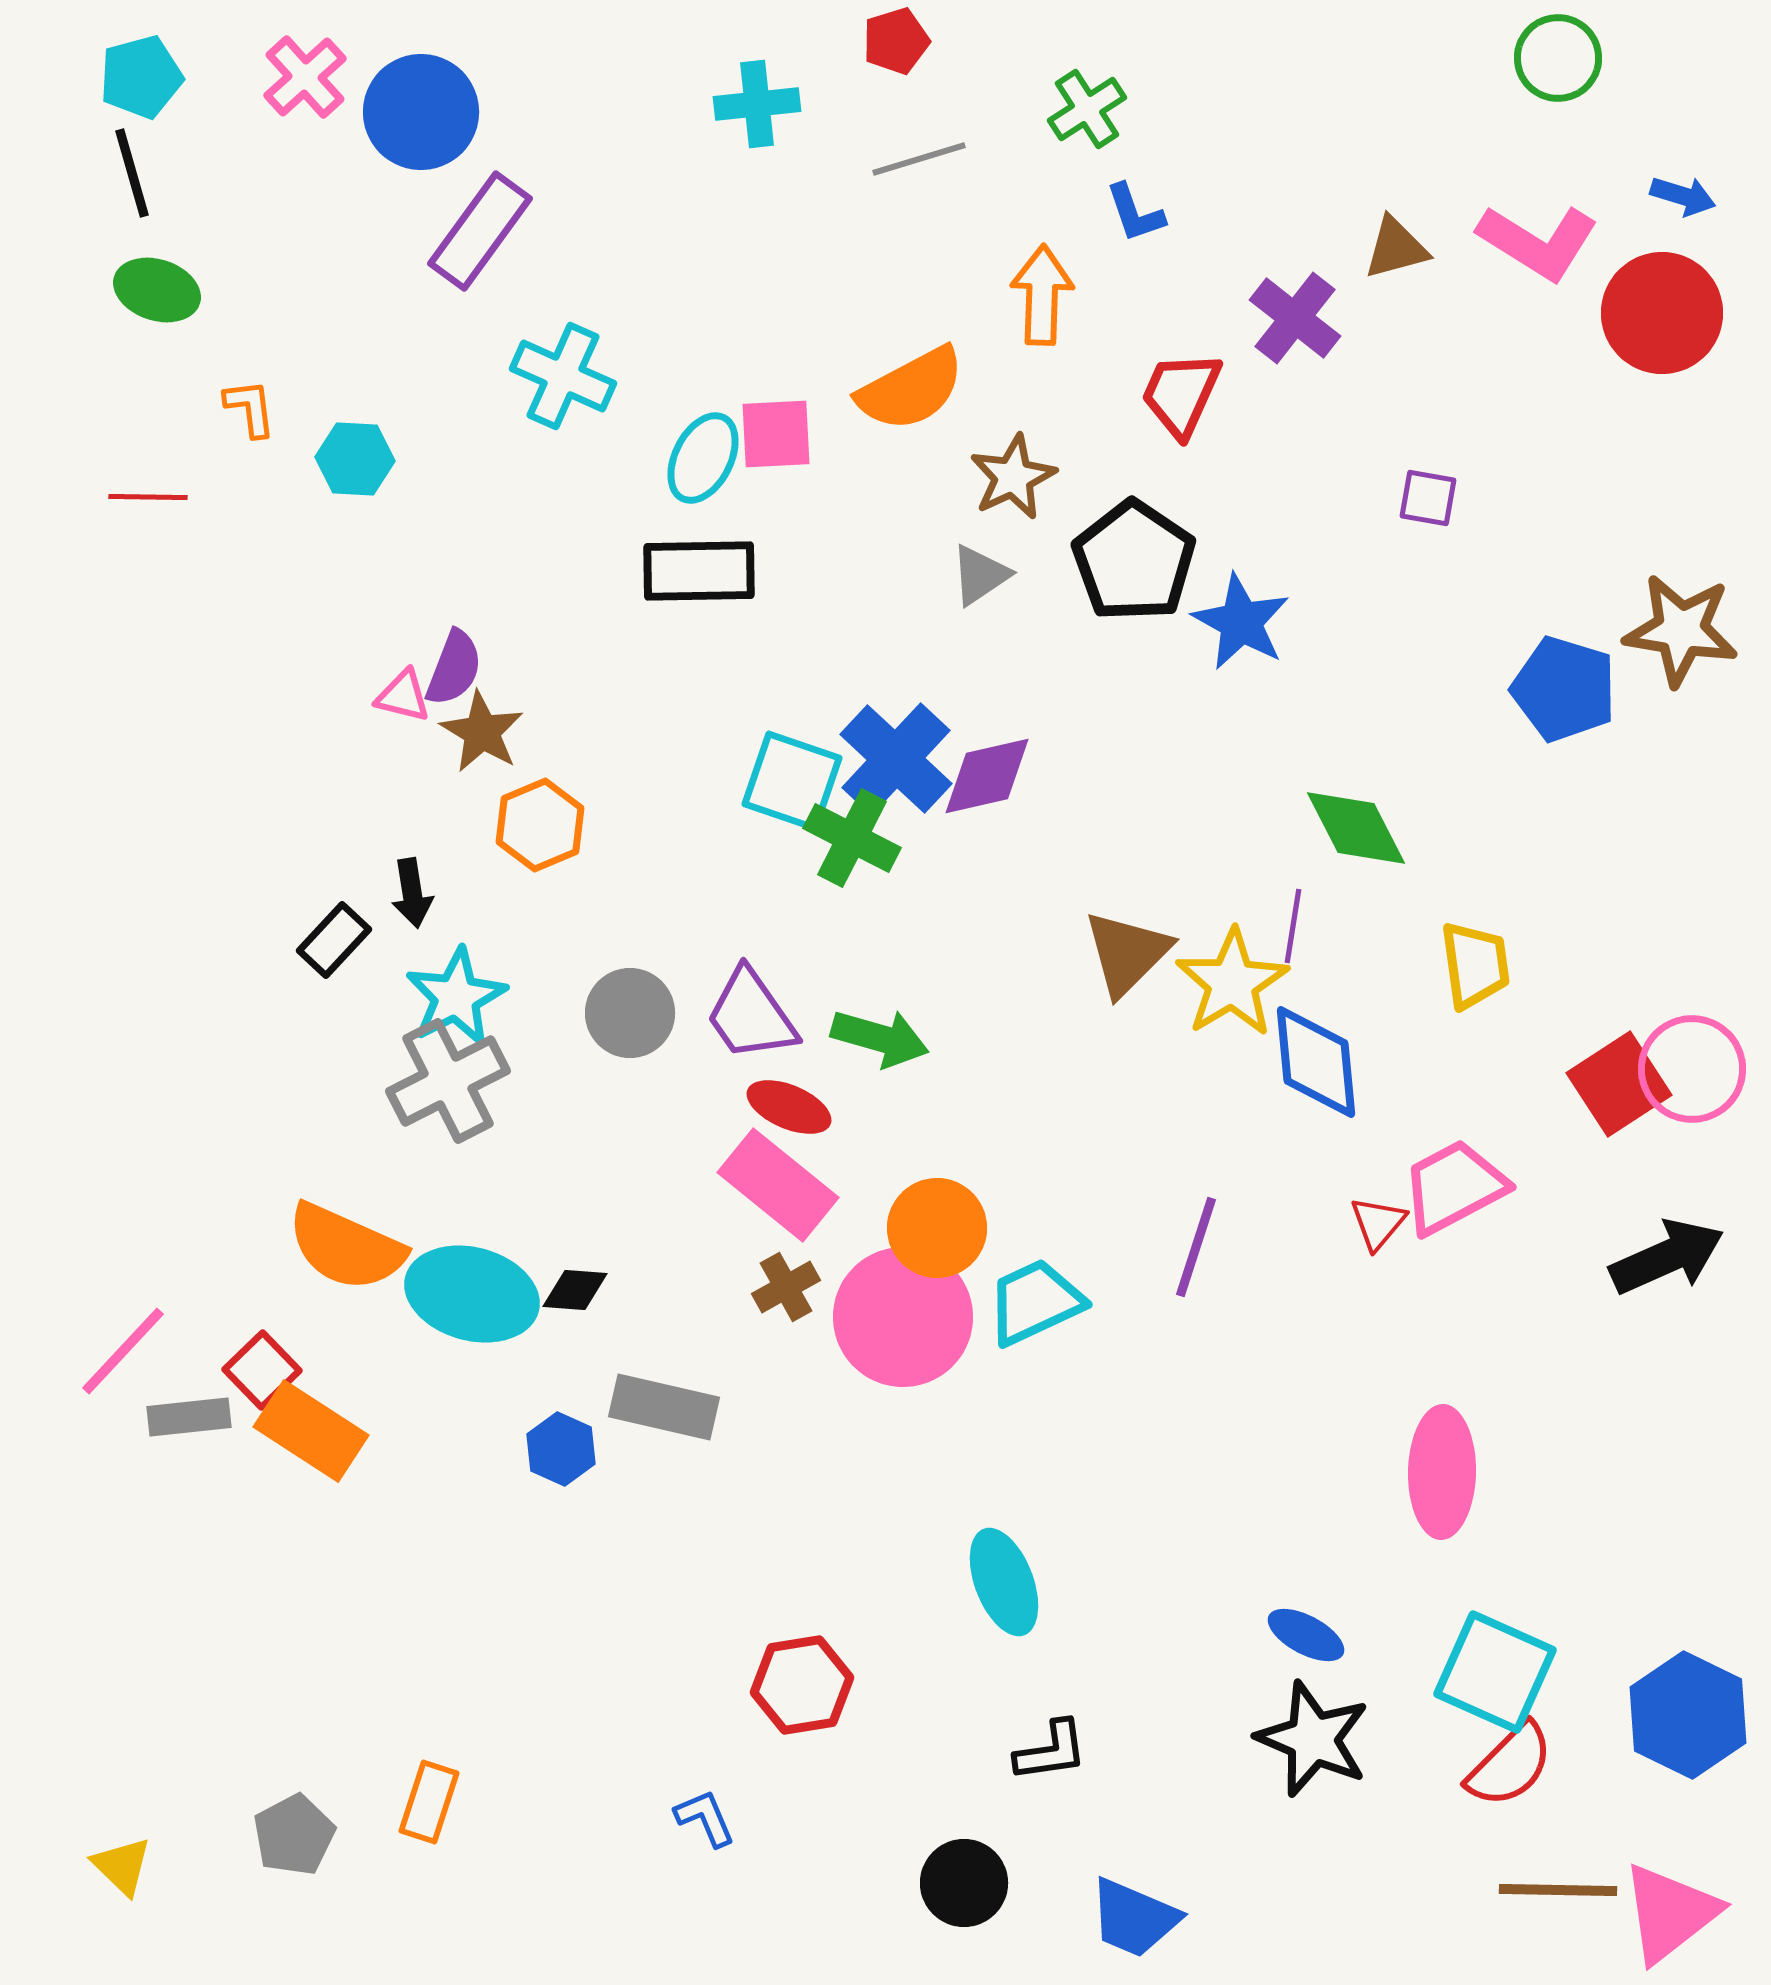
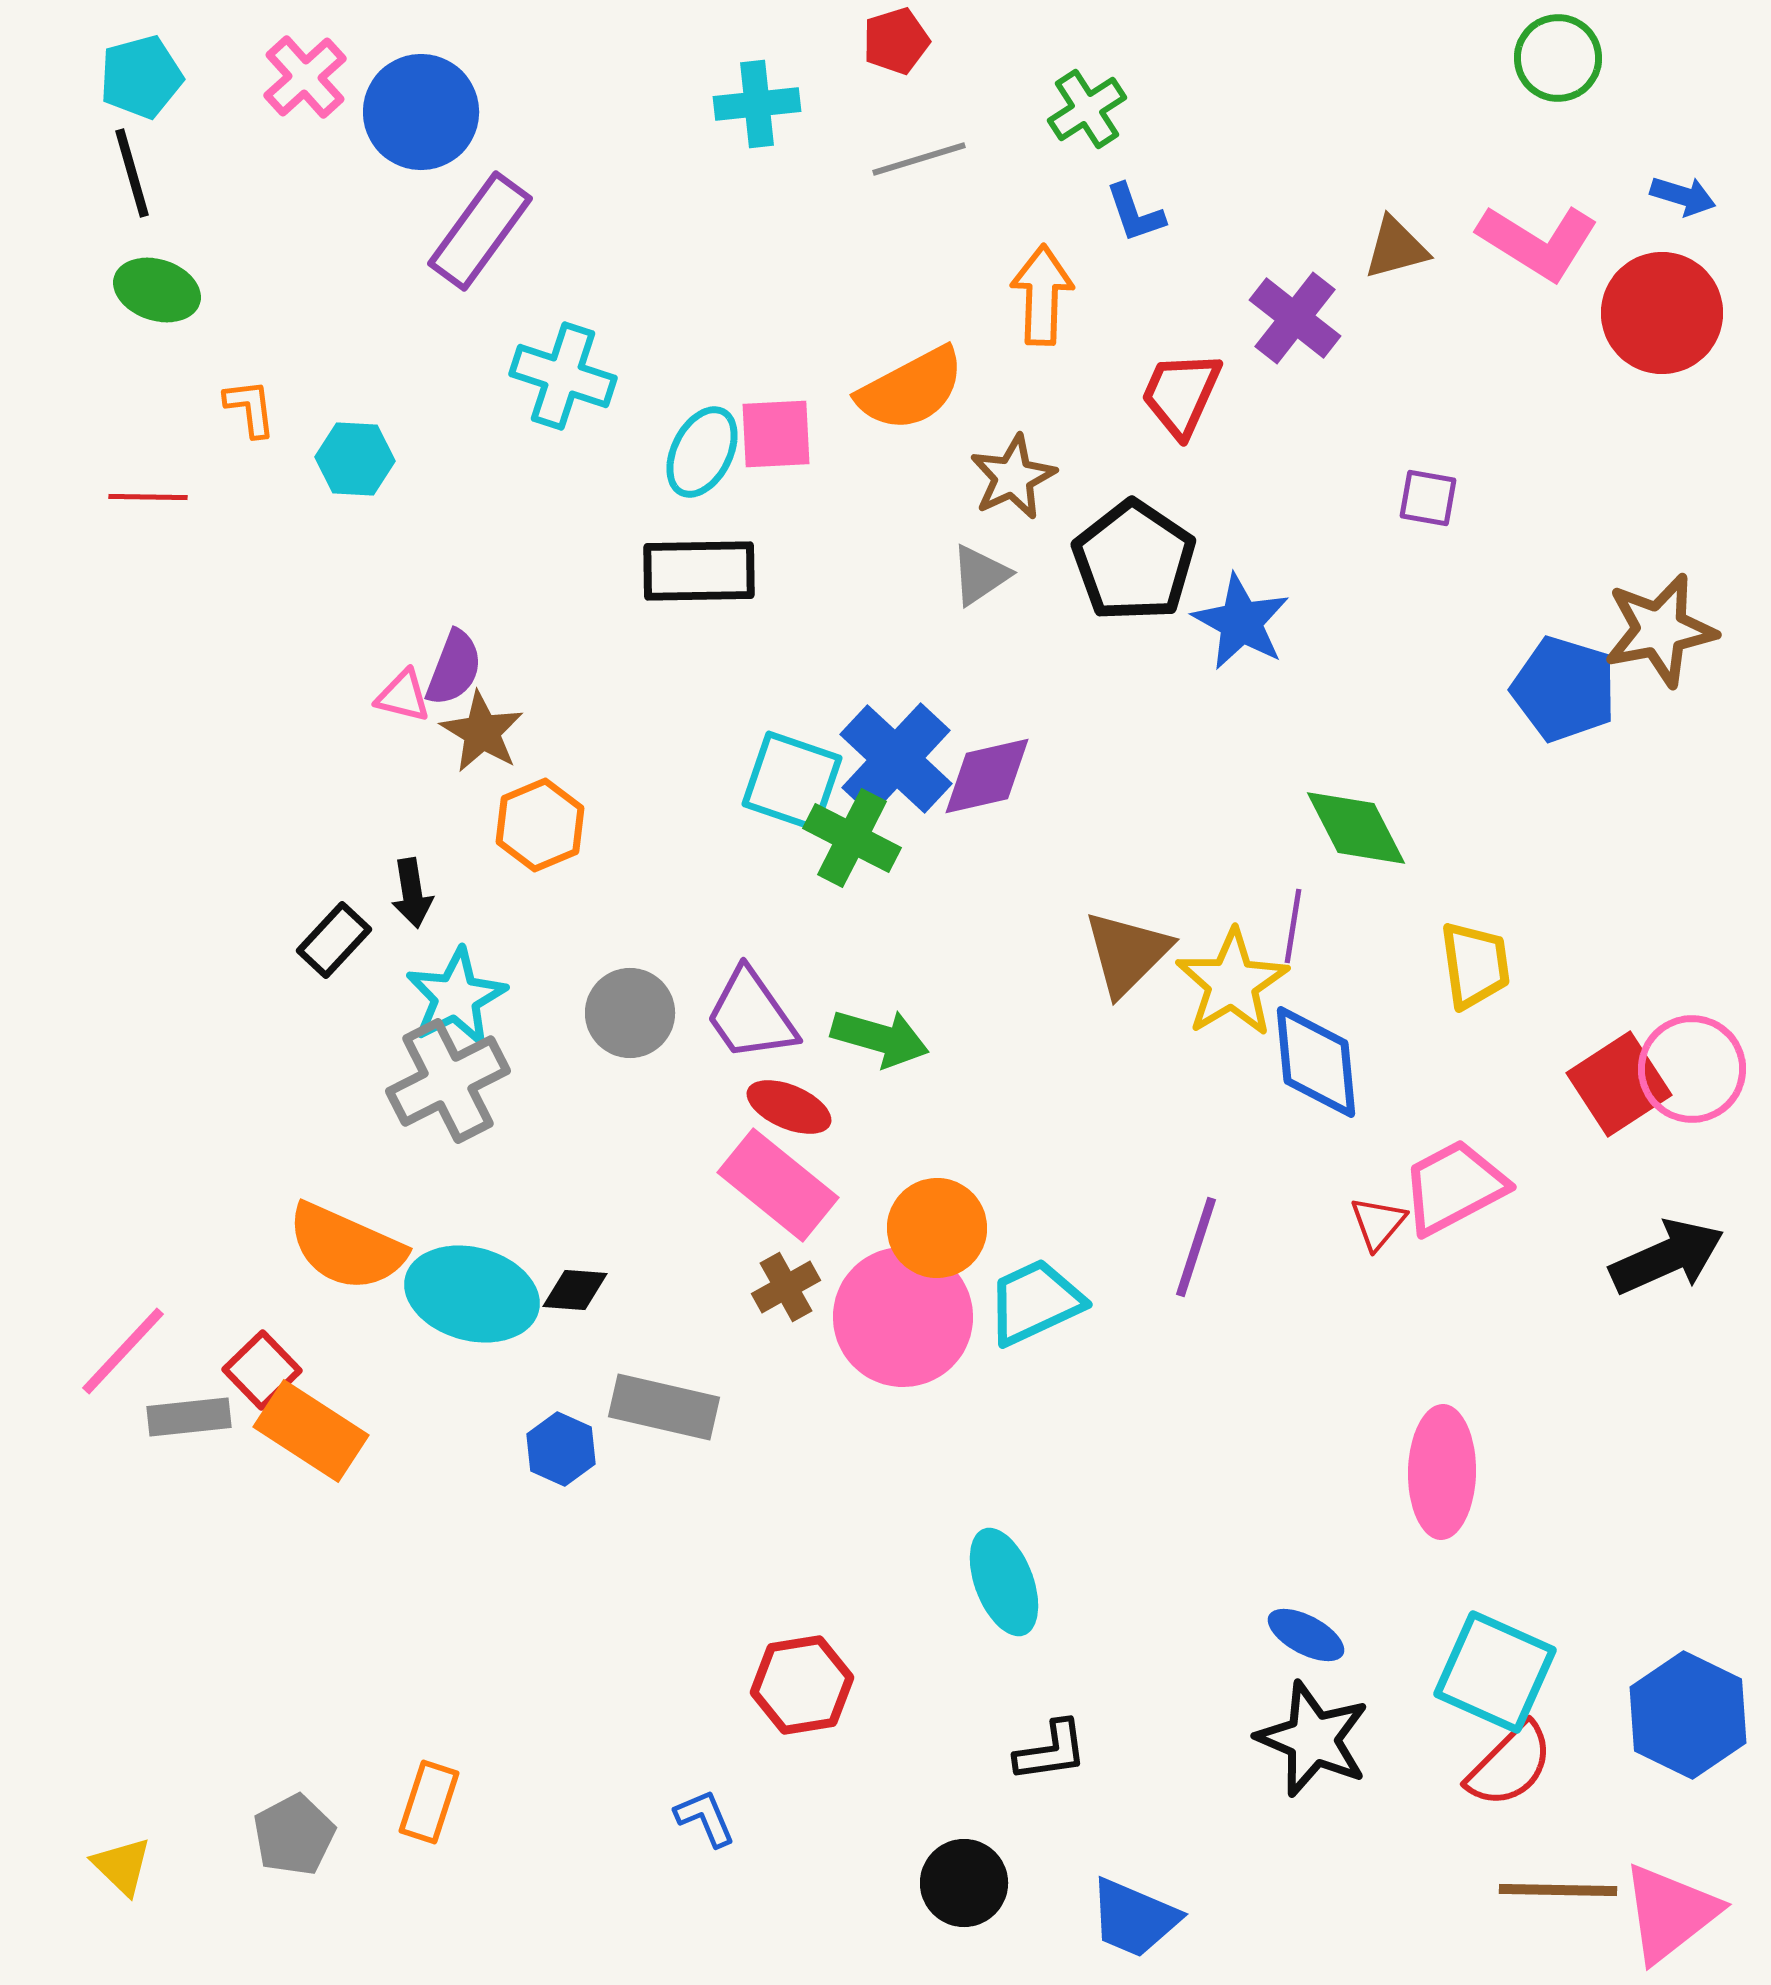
cyan cross at (563, 376): rotated 6 degrees counterclockwise
cyan ellipse at (703, 458): moved 1 px left, 6 px up
brown star at (1681, 630): moved 21 px left; rotated 20 degrees counterclockwise
